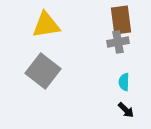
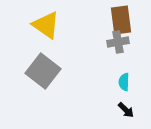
yellow triangle: rotated 44 degrees clockwise
